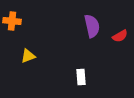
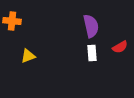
purple semicircle: moved 1 px left
red semicircle: moved 11 px down
white rectangle: moved 11 px right, 24 px up
